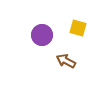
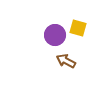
purple circle: moved 13 px right
